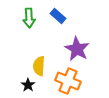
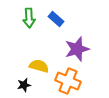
blue rectangle: moved 2 px left, 3 px down
purple star: rotated 25 degrees clockwise
yellow semicircle: rotated 102 degrees clockwise
black star: moved 4 px left; rotated 24 degrees clockwise
